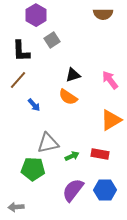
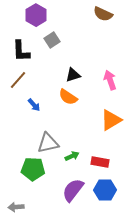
brown semicircle: rotated 24 degrees clockwise
pink arrow: rotated 18 degrees clockwise
red rectangle: moved 8 px down
